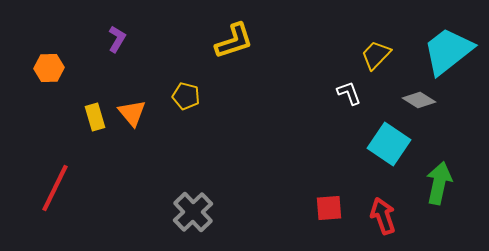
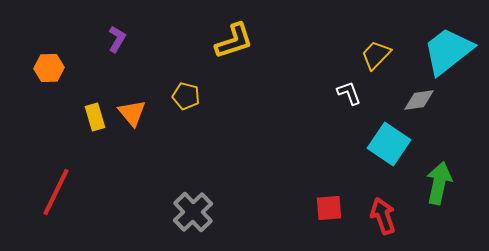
gray diamond: rotated 40 degrees counterclockwise
red line: moved 1 px right, 4 px down
